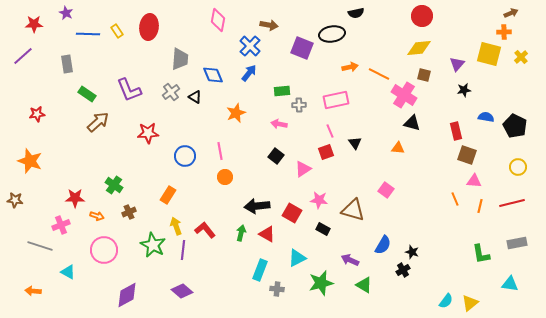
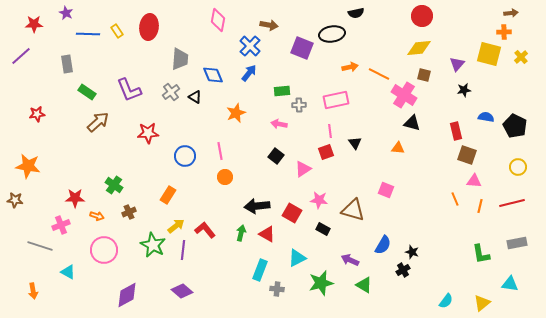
brown arrow at (511, 13): rotated 16 degrees clockwise
purple line at (23, 56): moved 2 px left
green rectangle at (87, 94): moved 2 px up
pink line at (330, 131): rotated 16 degrees clockwise
orange star at (30, 161): moved 2 px left, 5 px down; rotated 10 degrees counterclockwise
pink square at (386, 190): rotated 14 degrees counterclockwise
yellow arrow at (176, 226): rotated 72 degrees clockwise
orange arrow at (33, 291): rotated 105 degrees counterclockwise
yellow triangle at (470, 303): moved 12 px right
